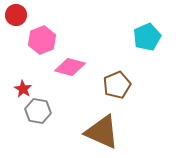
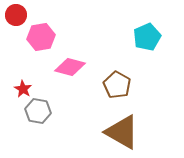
pink hexagon: moved 1 px left, 3 px up; rotated 12 degrees clockwise
brown pentagon: rotated 20 degrees counterclockwise
brown triangle: moved 20 px right; rotated 6 degrees clockwise
